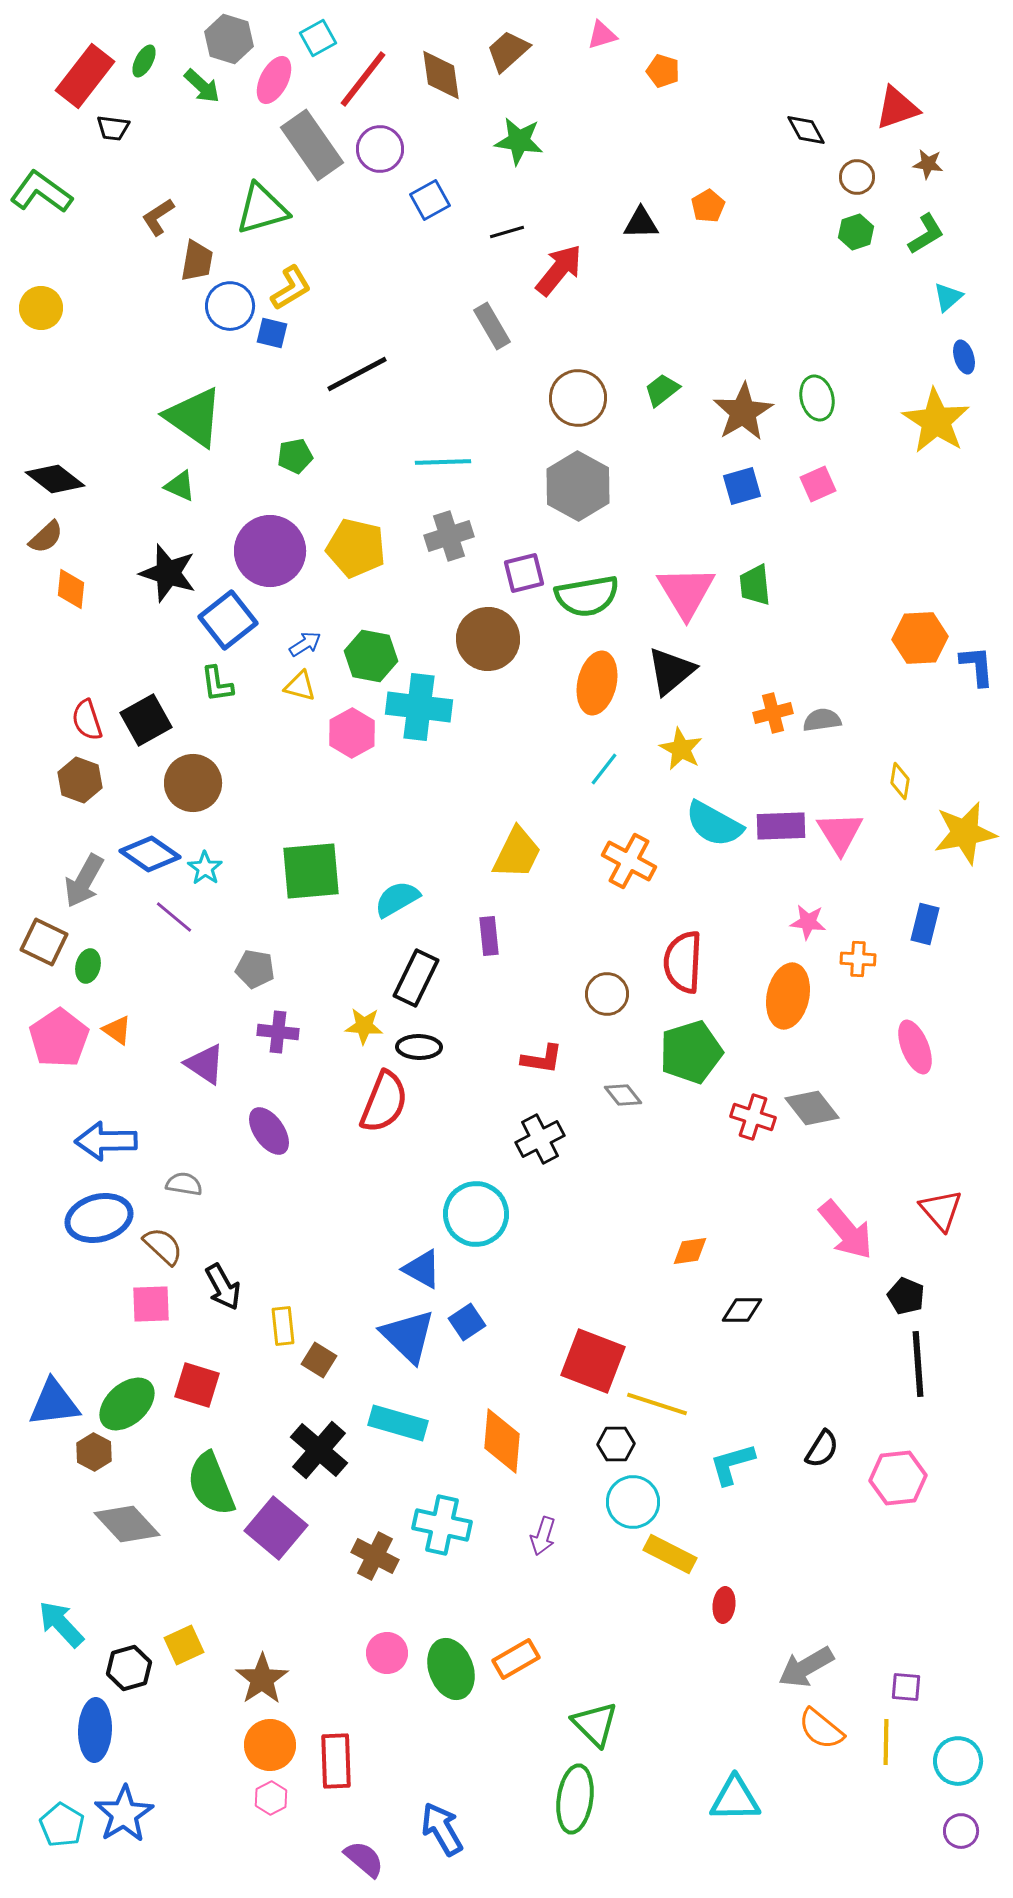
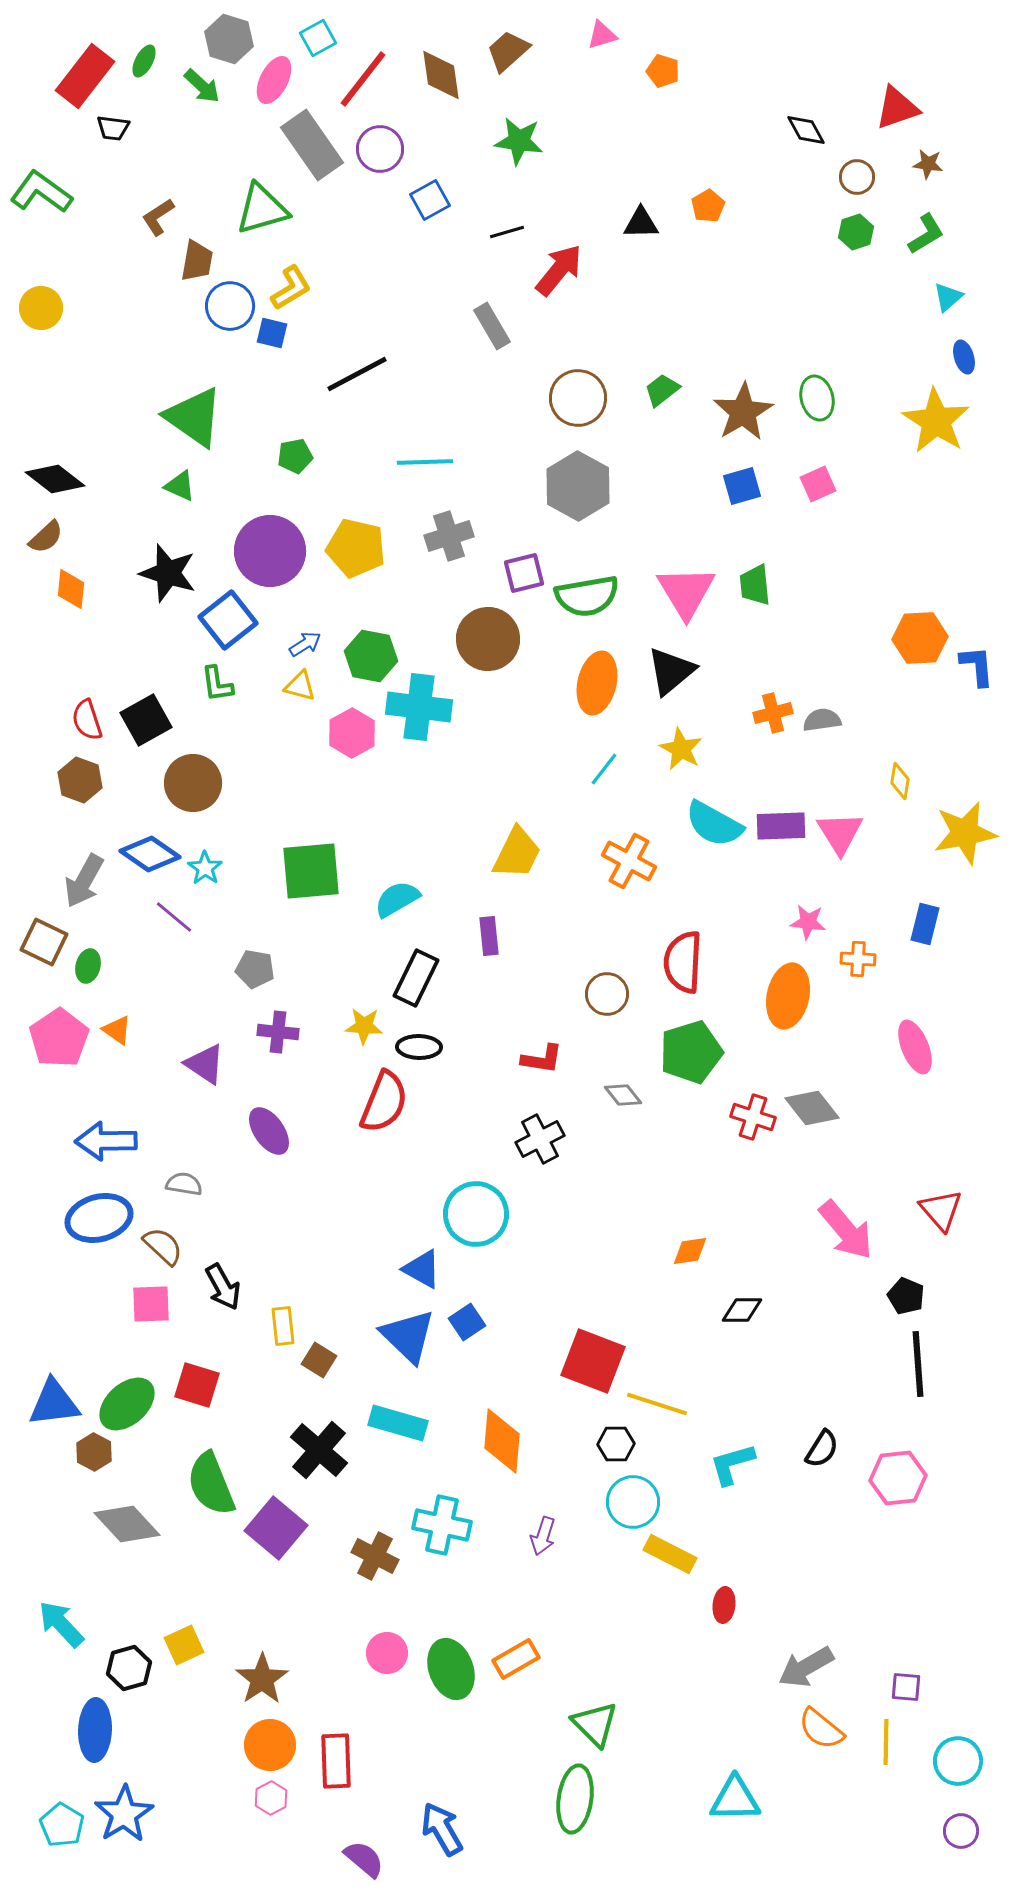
cyan line at (443, 462): moved 18 px left
